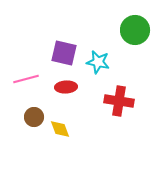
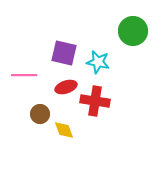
green circle: moved 2 px left, 1 px down
pink line: moved 2 px left, 4 px up; rotated 15 degrees clockwise
red ellipse: rotated 15 degrees counterclockwise
red cross: moved 24 px left
brown circle: moved 6 px right, 3 px up
yellow diamond: moved 4 px right, 1 px down
